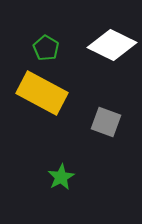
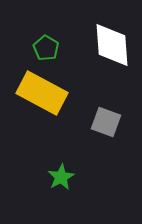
white diamond: rotated 60 degrees clockwise
